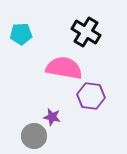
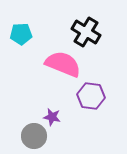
pink semicircle: moved 1 px left, 4 px up; rotated 12 degrees clockwise
